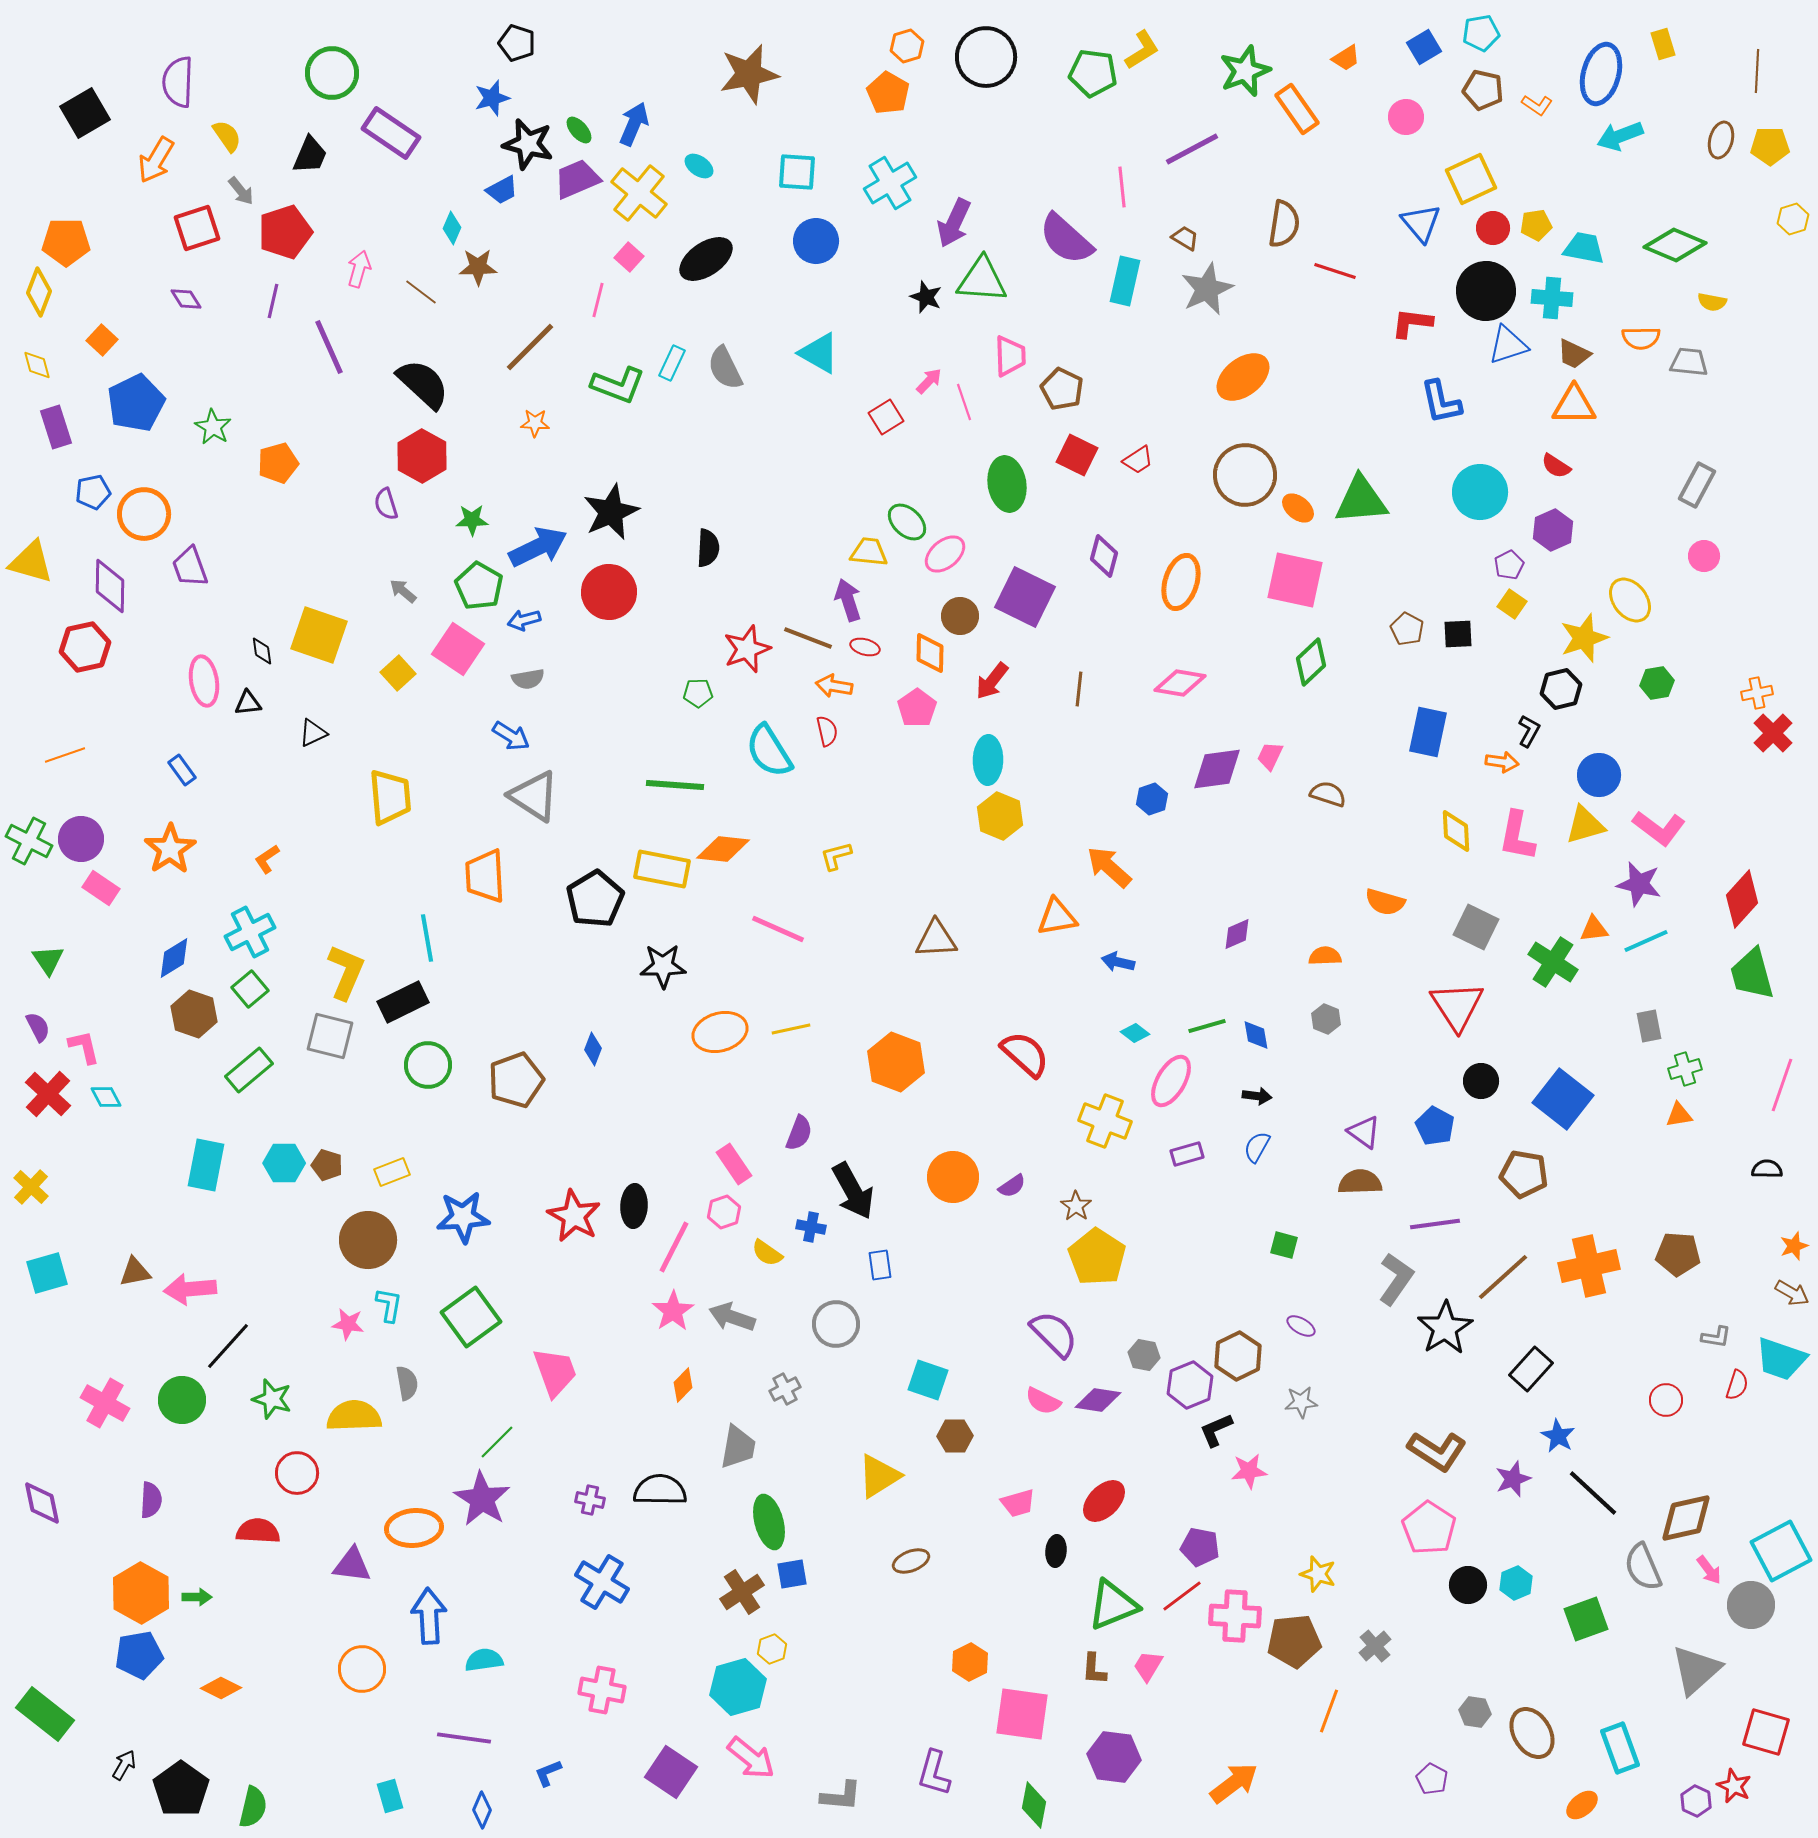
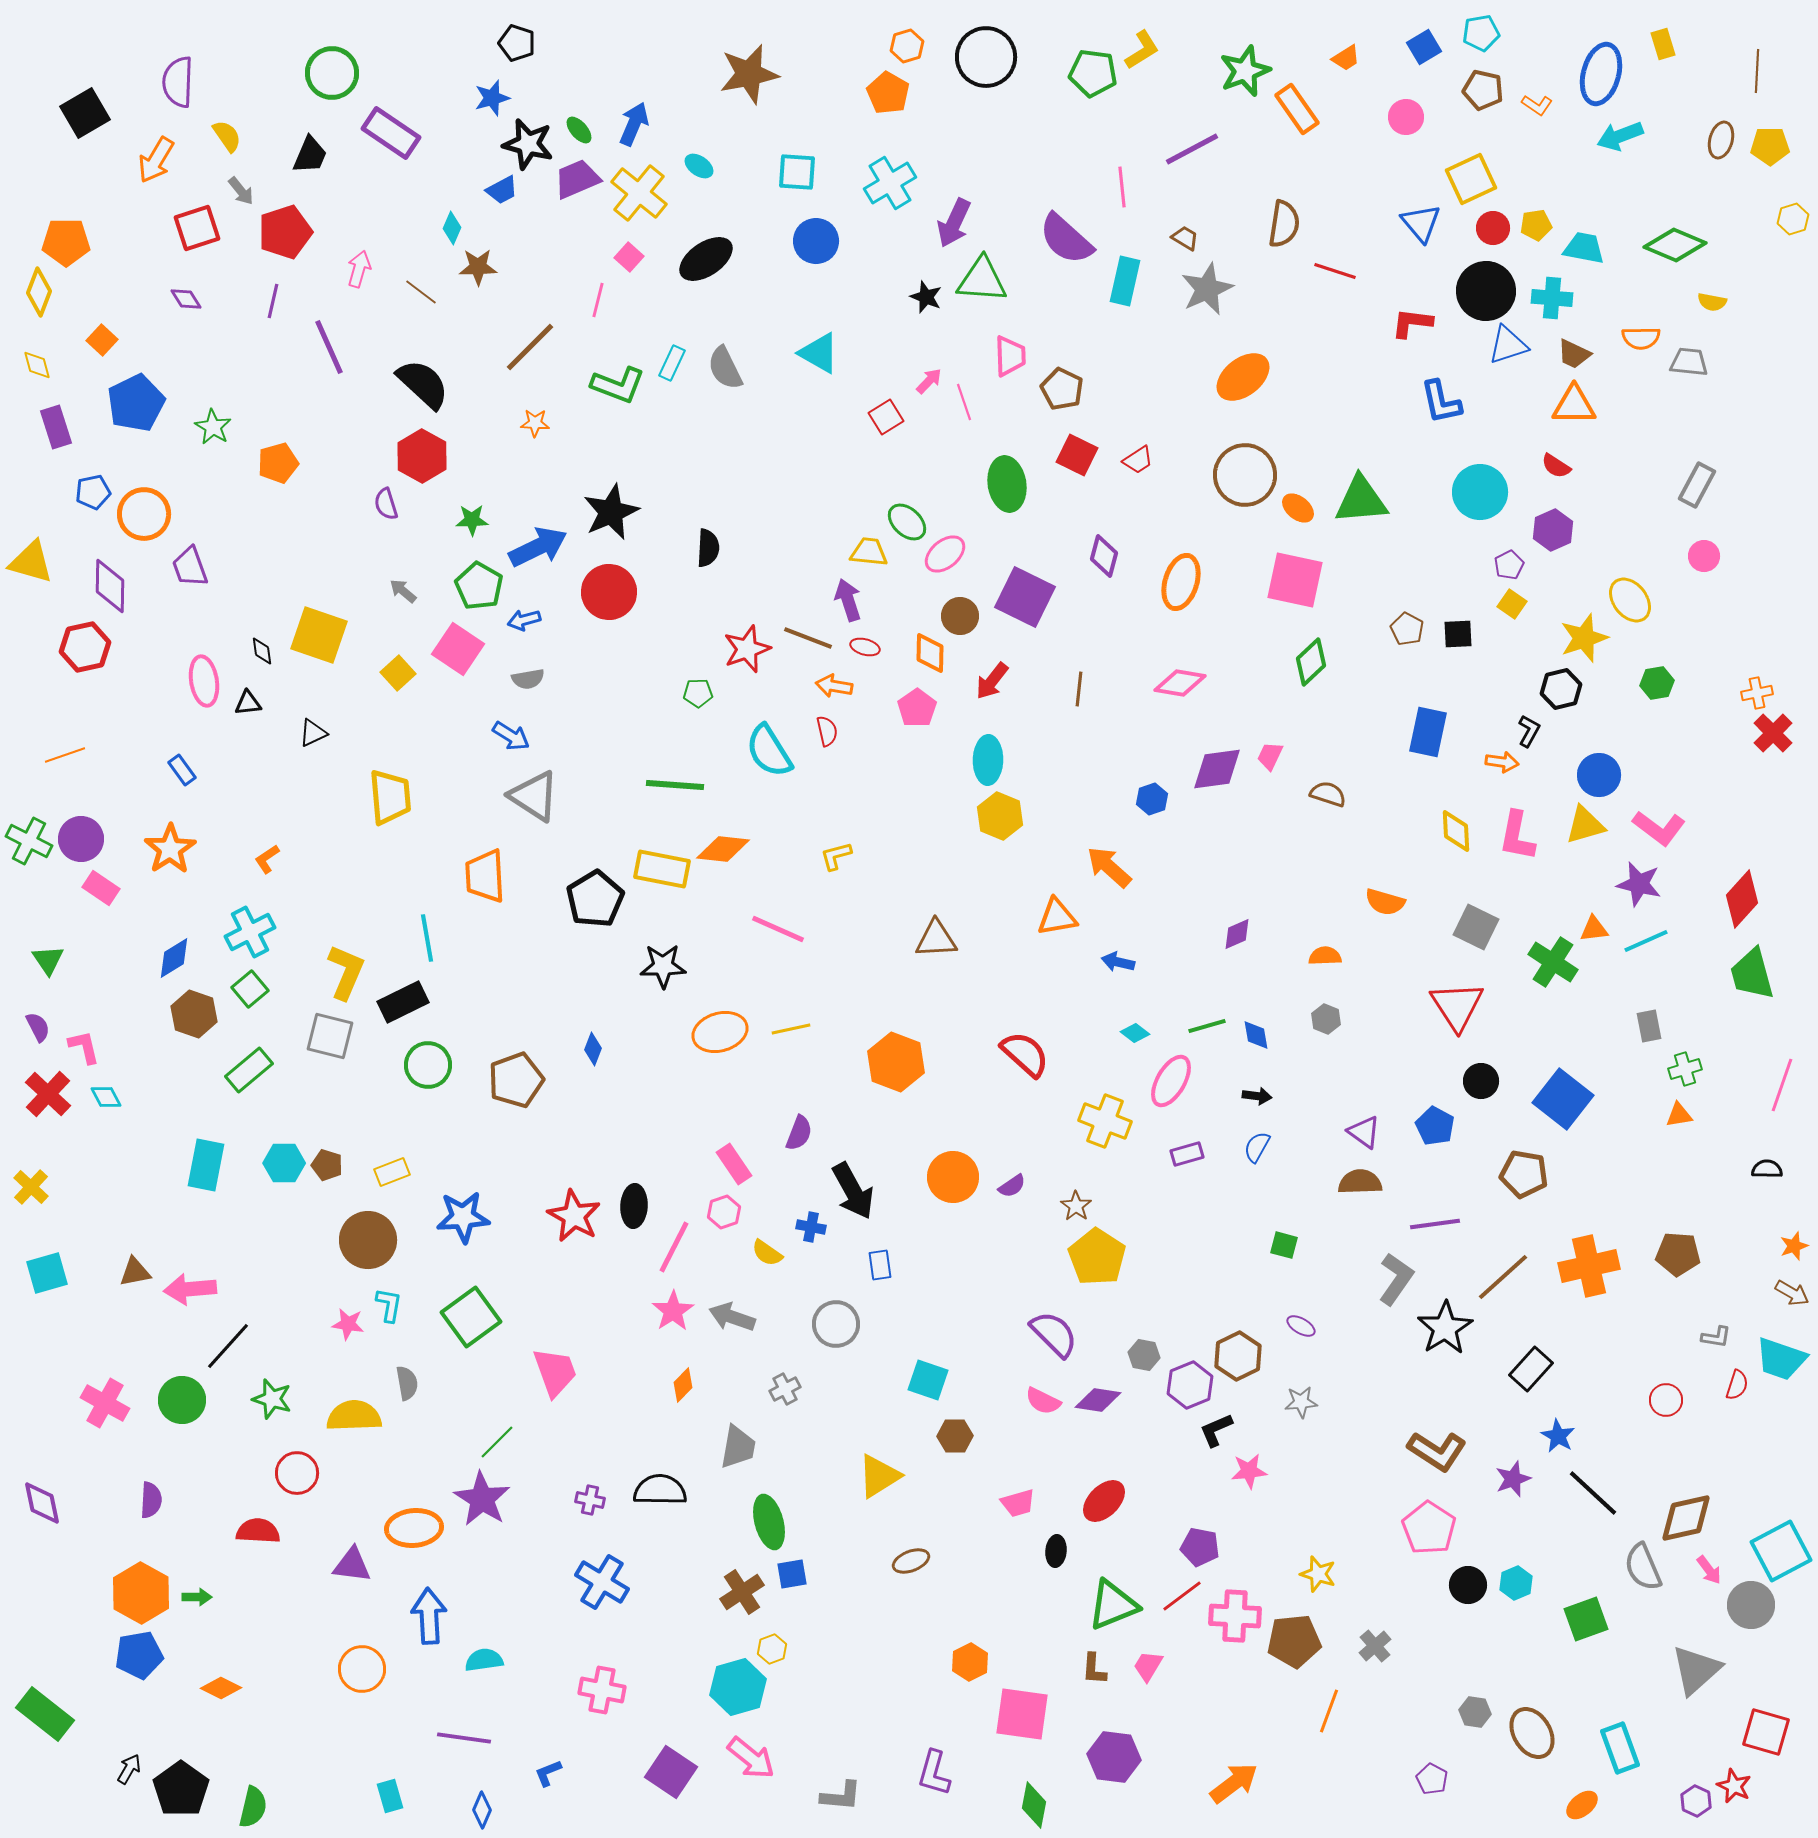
black arrow at (124, 1765): moved 5 px right, 4 px down
